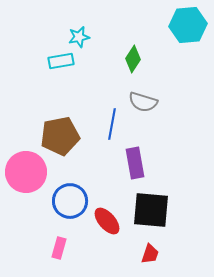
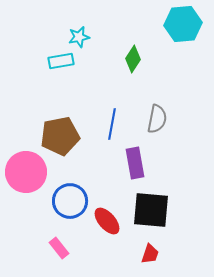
cyan hexagon: moved 5 px left, 1 px up
gray semicircle: moved 14 px right, 17 px down; rotated 96 degrees counterclockwise
pink rectangle: rotated 55 degrees counterclockwise
